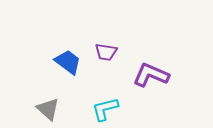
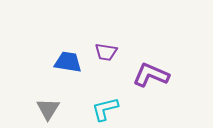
blue trapezoid: rotated 28 degrees counterclockwise
gray triangle: rotated 20 degrees clockwise
